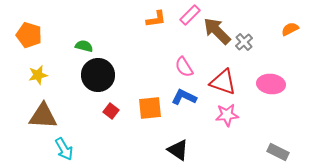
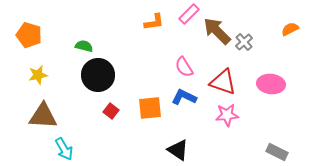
pink rectangle: moved 1 px left, 1 px up
orange L-shape: moved 2 px left, 3 px down
gray rectangle: moved 1 px left
